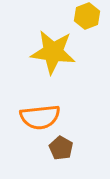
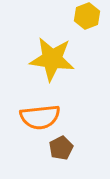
yellow star: moved 1 px left, 7 px down
brown pentagon: rotated 15 degrees clockwise
